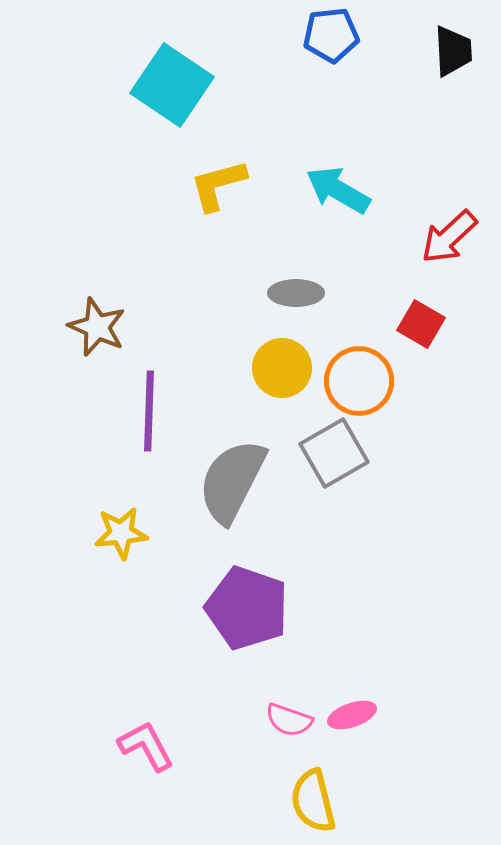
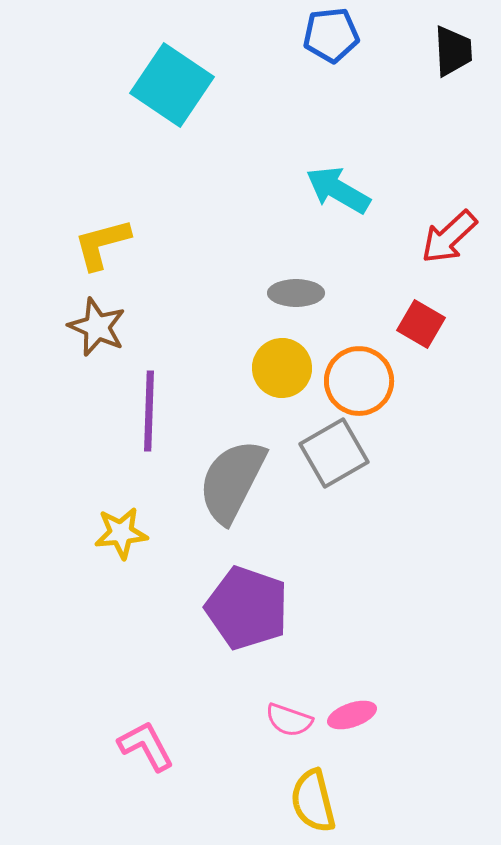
yellow L-shape: moved 116 px left, 59 px down
